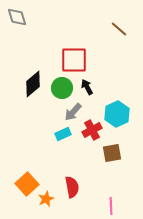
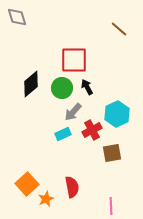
black diamond: moved 2 px left
